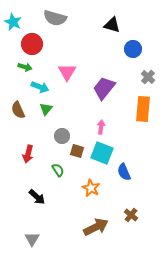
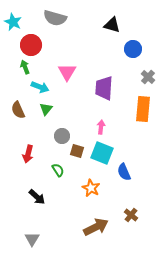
red circle: moved 1 px left, 1 px down
green arrow: rotated 128 degrees counterclockwise
purple trapezoid: rotated 35 degrees counterclockwise
